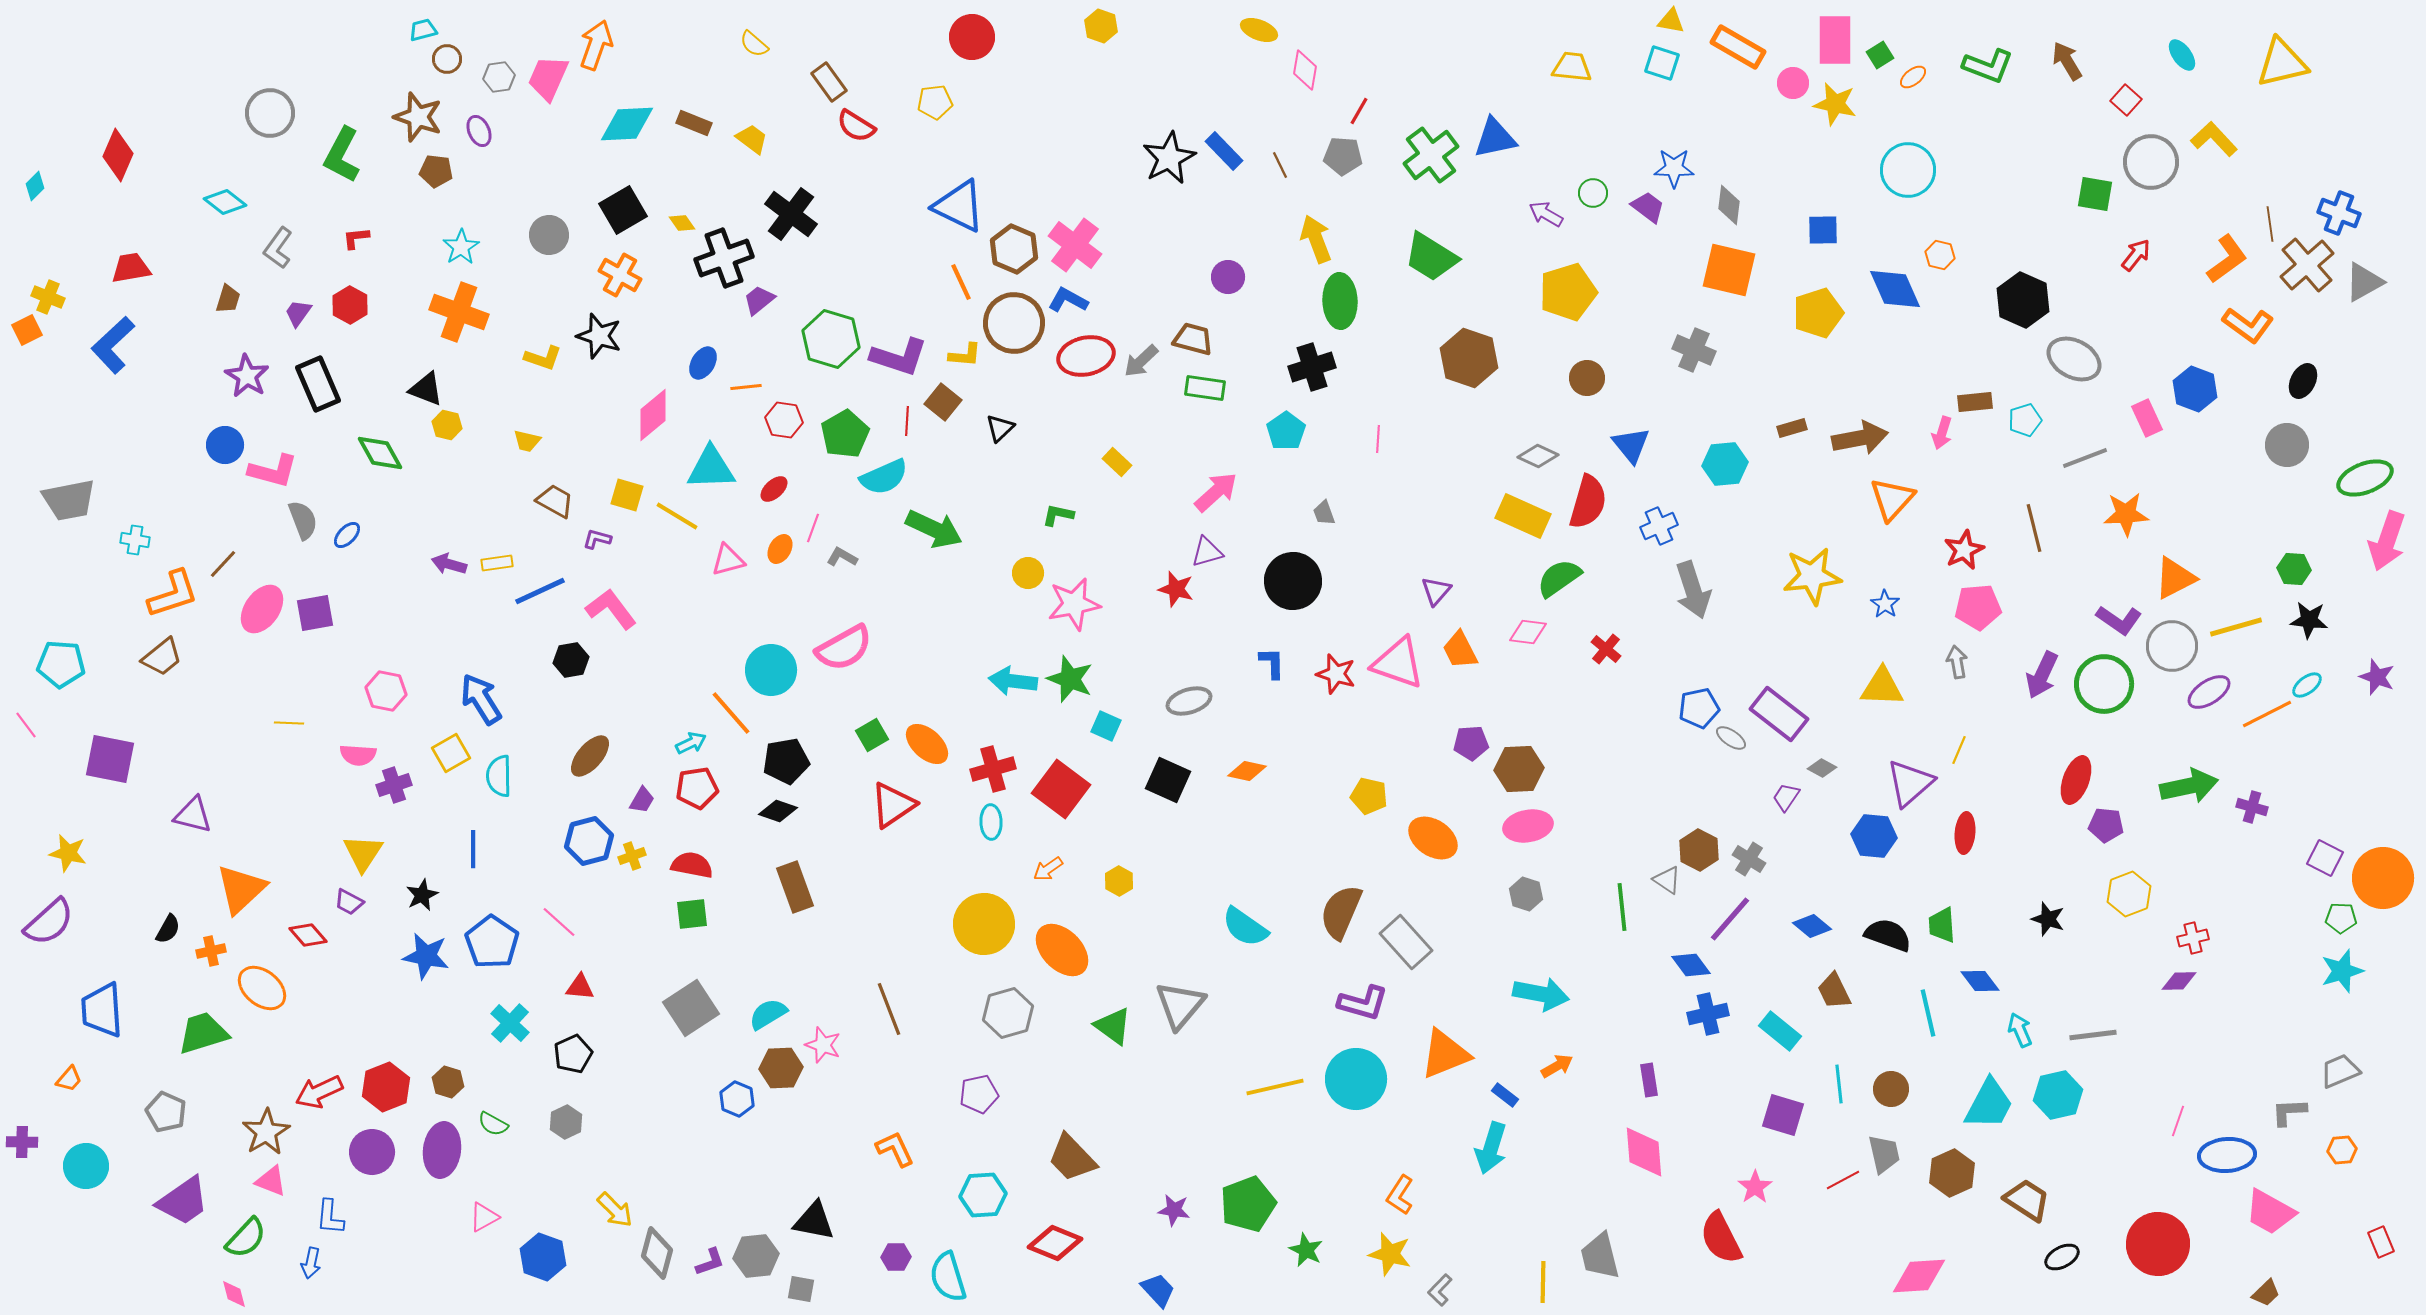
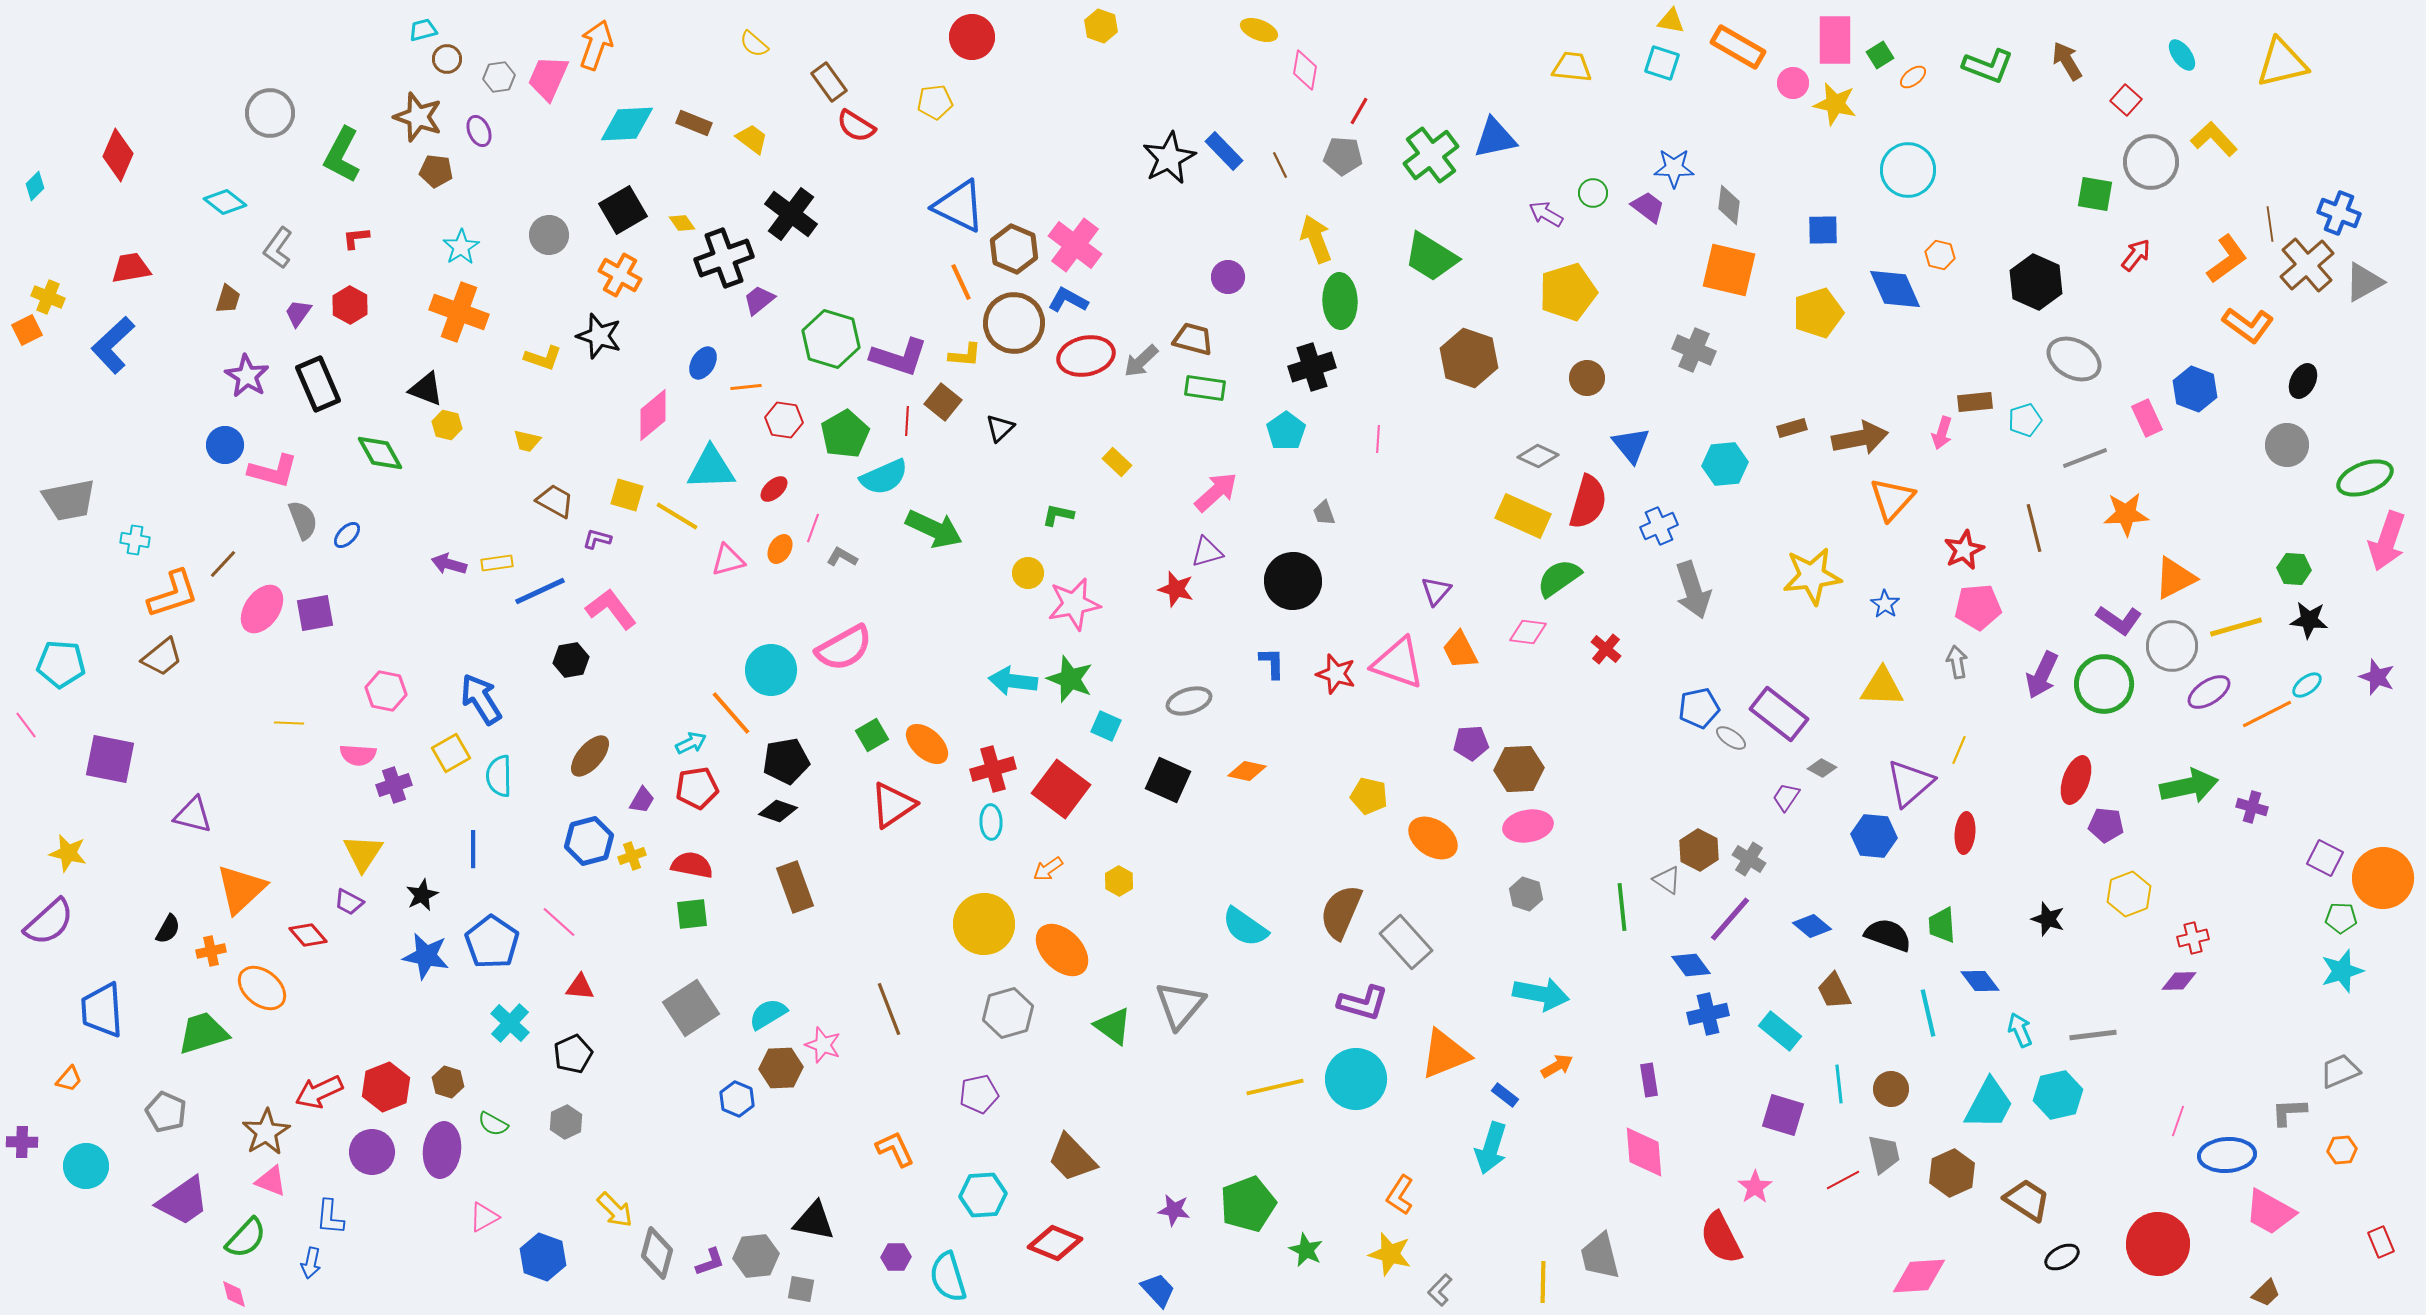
black hexagon at (2023, 300): moved 13 px right, 18 px up
